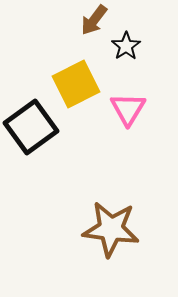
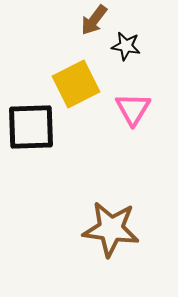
black star: rotated 28 degrees counterclockwise
pink triangle: moved 5 px right
black square: rotated 34 degrees clockwise
